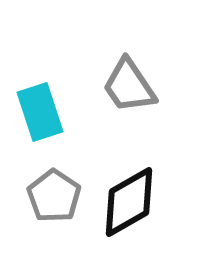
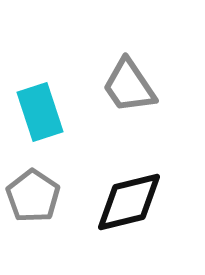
gray pentagon: moved 21 px left
black diamond: rotated 16 degrees clockwise
